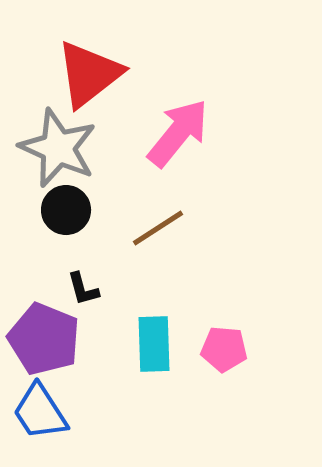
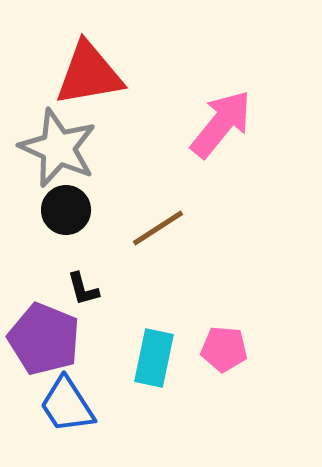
red triangle: rotated 28 degrees clockwise
pink arrow: moved 43 px right, 9 px up
cyan rectangle: moved 14 px down; rotated 14 degrees clockwise
blue trapezoid: moved 27 px right, 7 px up
